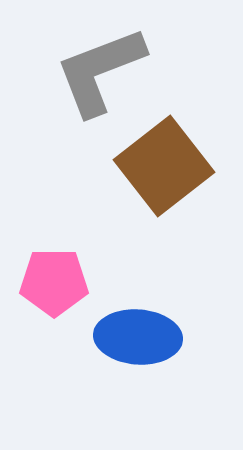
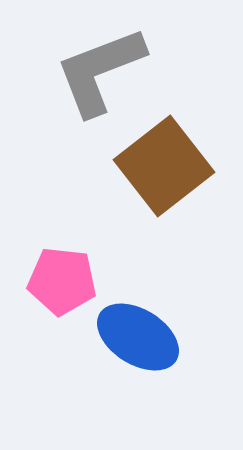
pink pentagon: moved 8 px right, 1 px up; rotated 6 degrees clockwise
blue ellipse: rotated 28 degrees clockwise
